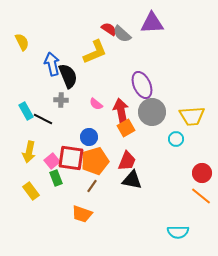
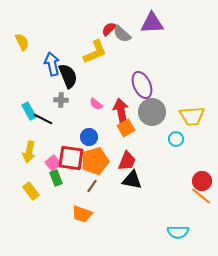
red semicircle: rotated 77 degrees counterclockwise
cyan rectangle: moved 3 px right
pink square: moved 1 px right, 2 px down
red circle: moved 8 px down
